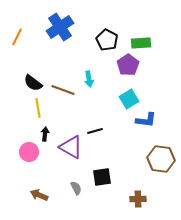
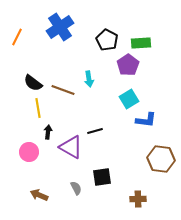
black arrow: moved 3 px right, 2 px up
